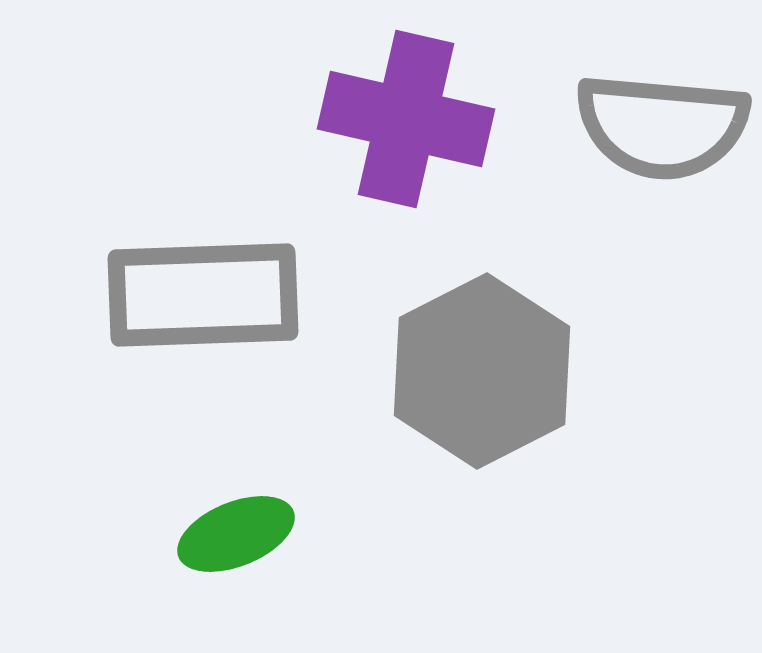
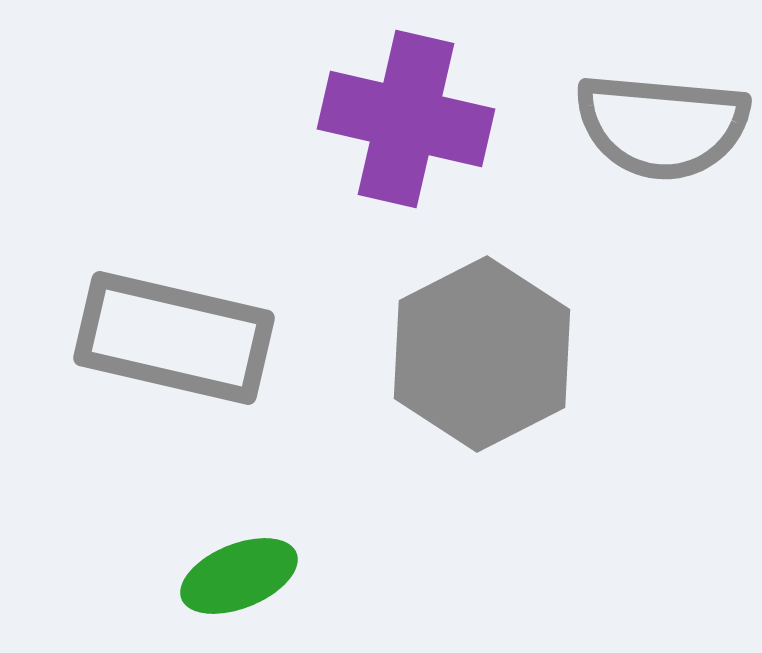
gray rectangle: moved 29 px left, 43 px down; rotated 15 degrees clockwise
gray hexagon: moved 17 px up
green ellipse: moved 3 px right, 42 px down
